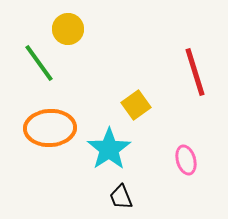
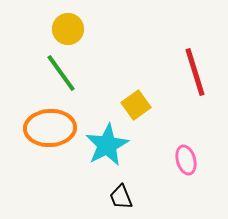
green line: moved 22 px right, 10 px down
cyan star: moved 2 px left, 4 px up; rotated 6 degrees clockwise
